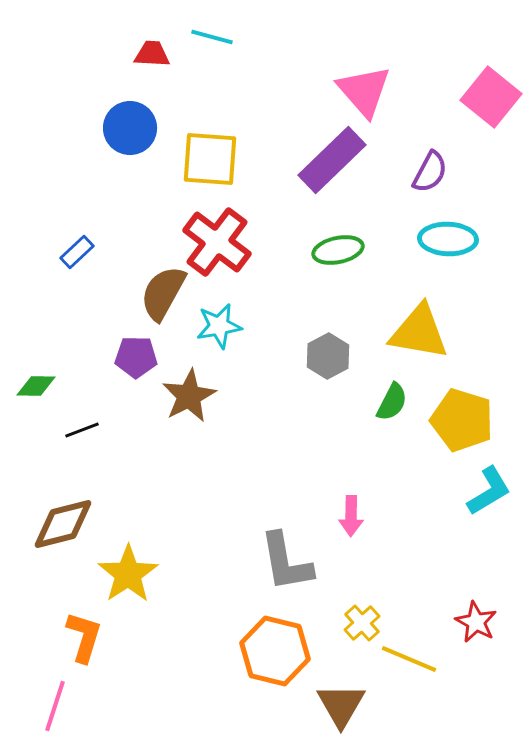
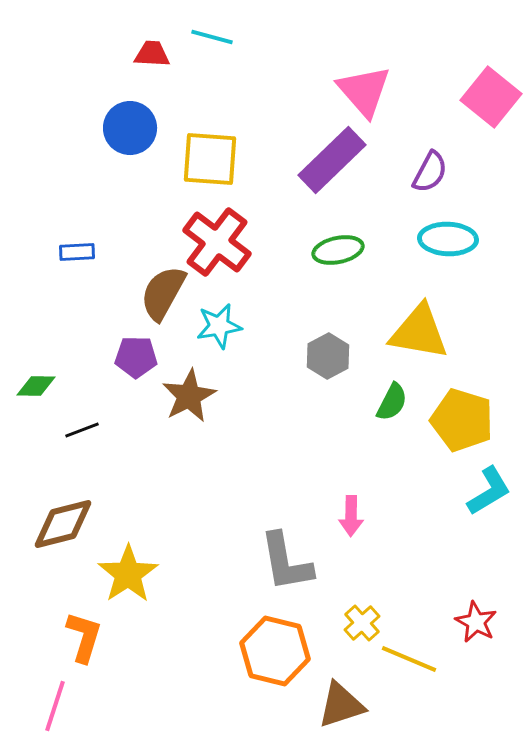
blue rectangle: rotated 40 degrees clockwise
brown triangle: rotated 42 degrees clockwise
